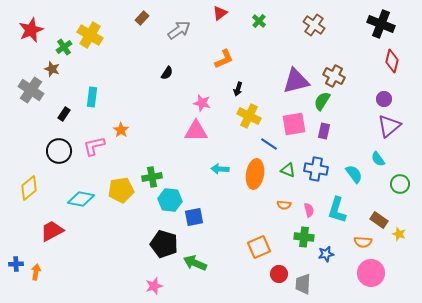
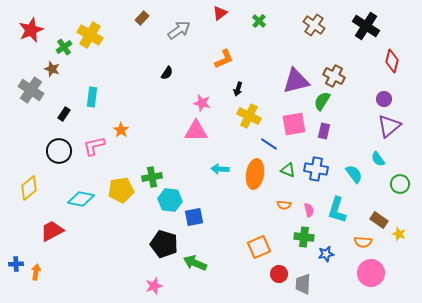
black cross at (381, 24): moved 15 px left, 2 px down; rotated 12 degrees clockwise
